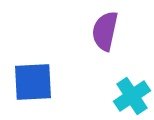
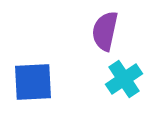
cyan cross: moved 8 px left, 17 px up
